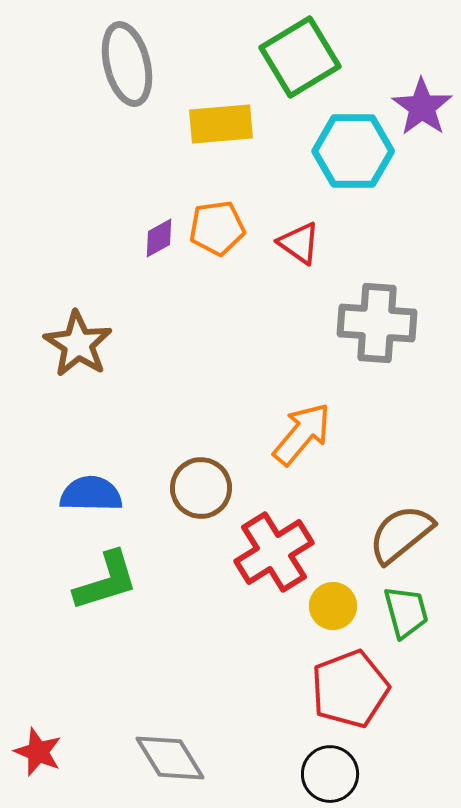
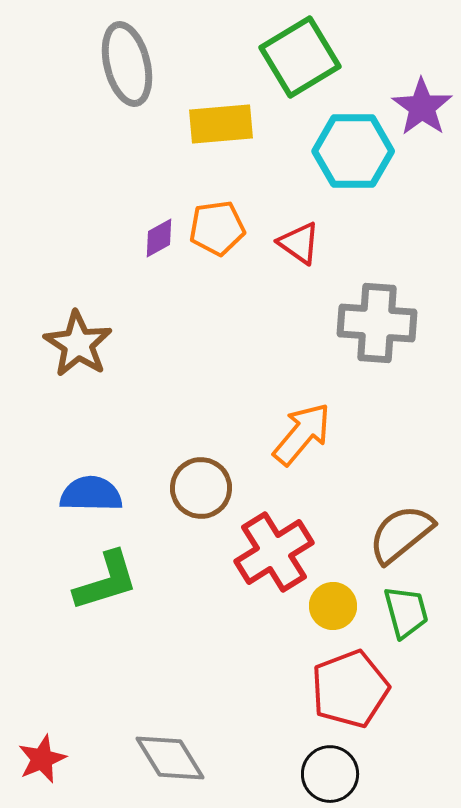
red star: moved 4 px right, 7 px down; rotated 27 degrees clockwise
